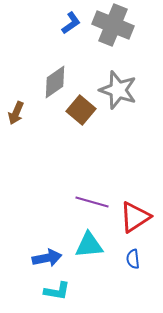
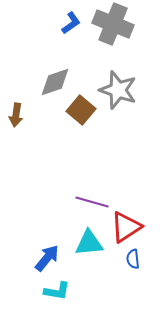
gray cross: moved 1 px up
gray diamond: rotated 16 degrees clockwise
brown arrow: moved 2 px down; rotated 15 degrees counterclockwise
red triangle: moved 9 px left, 10 px down
cyan triangle: moved 2 px up
blue arrow: rotated 40 degrees counterclockwise
